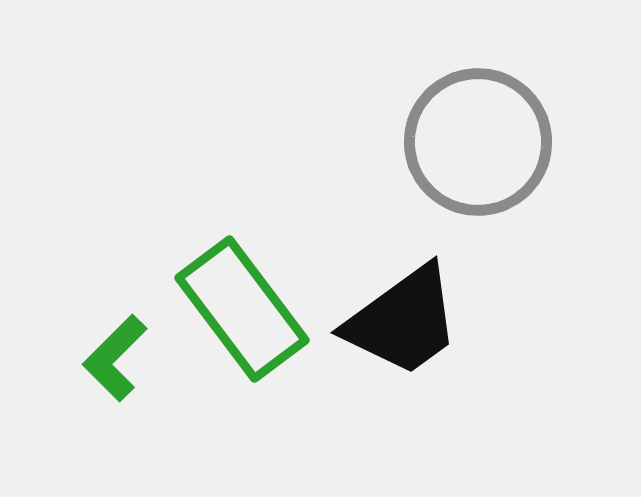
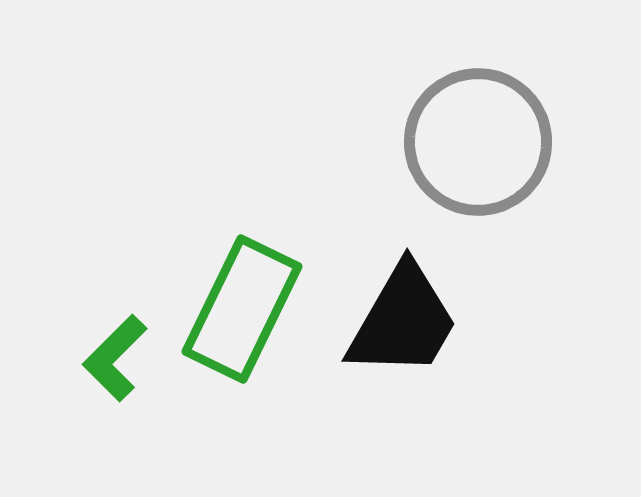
green rectangle: rotated 63 degrees clockwise
black trapezoid: rotated 24 degrees counterclockwise
